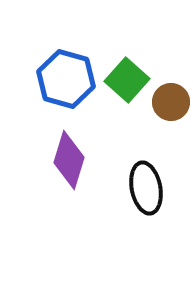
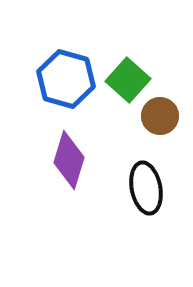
green square: moved 1 px right
brown circle: moved 11 px left, 14 px down
